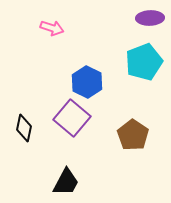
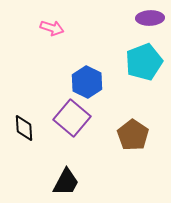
black diamond: rotated 16 degrees counterclockwise
